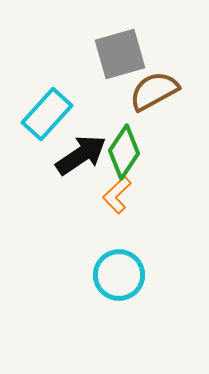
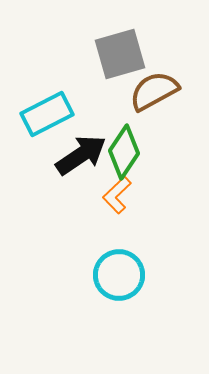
cyan rectangle: rotated 21 degrees clockwise
